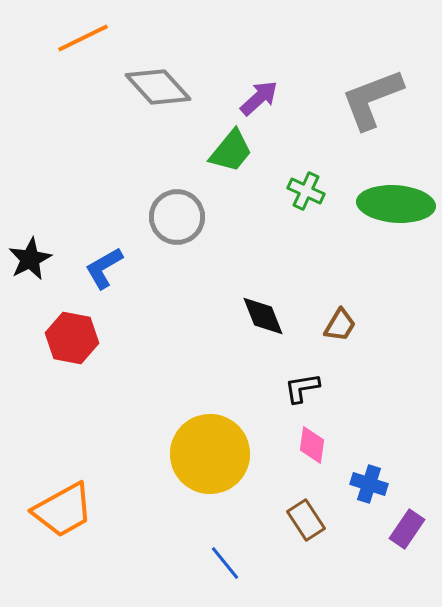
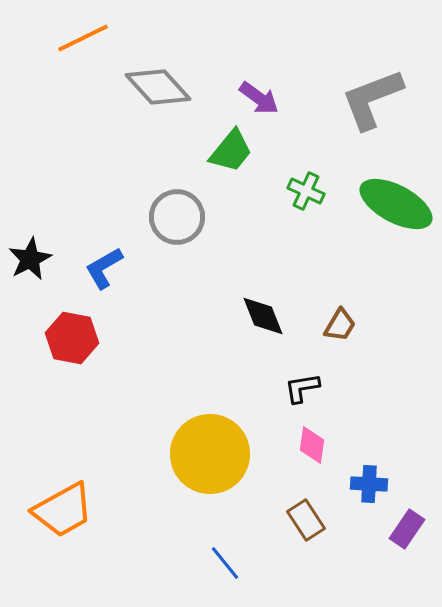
purple arrow: rotated 78 degrees clockwise
green ellipse: rotated 24 degrees clockwise
blue cross: rotated 15 degrees counterclockwise
